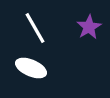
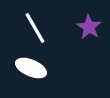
purple star: rotated 10 degrees counterclockwise
